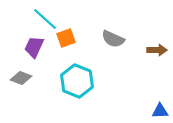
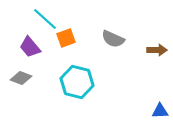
purple trapezoid: moved 4 px left; rotated 65 degrees counterclockwise
cyan hexagon: moved 1 px down; rotated 8 degrees counterclockwise
